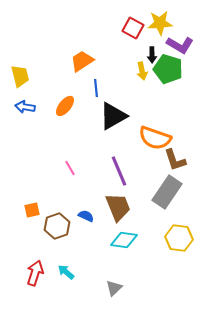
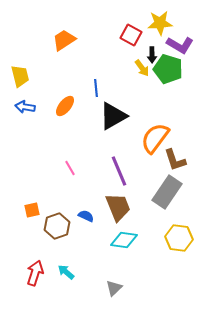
red square: moved 2 px left, 7 px down
orange trapezoid: moved 18 px left, 21 px up
yellow arrow: moved 3 px up; rotated 24 degrees counterclockwise
orange semicircle: rotated 108 degrees clockwise
